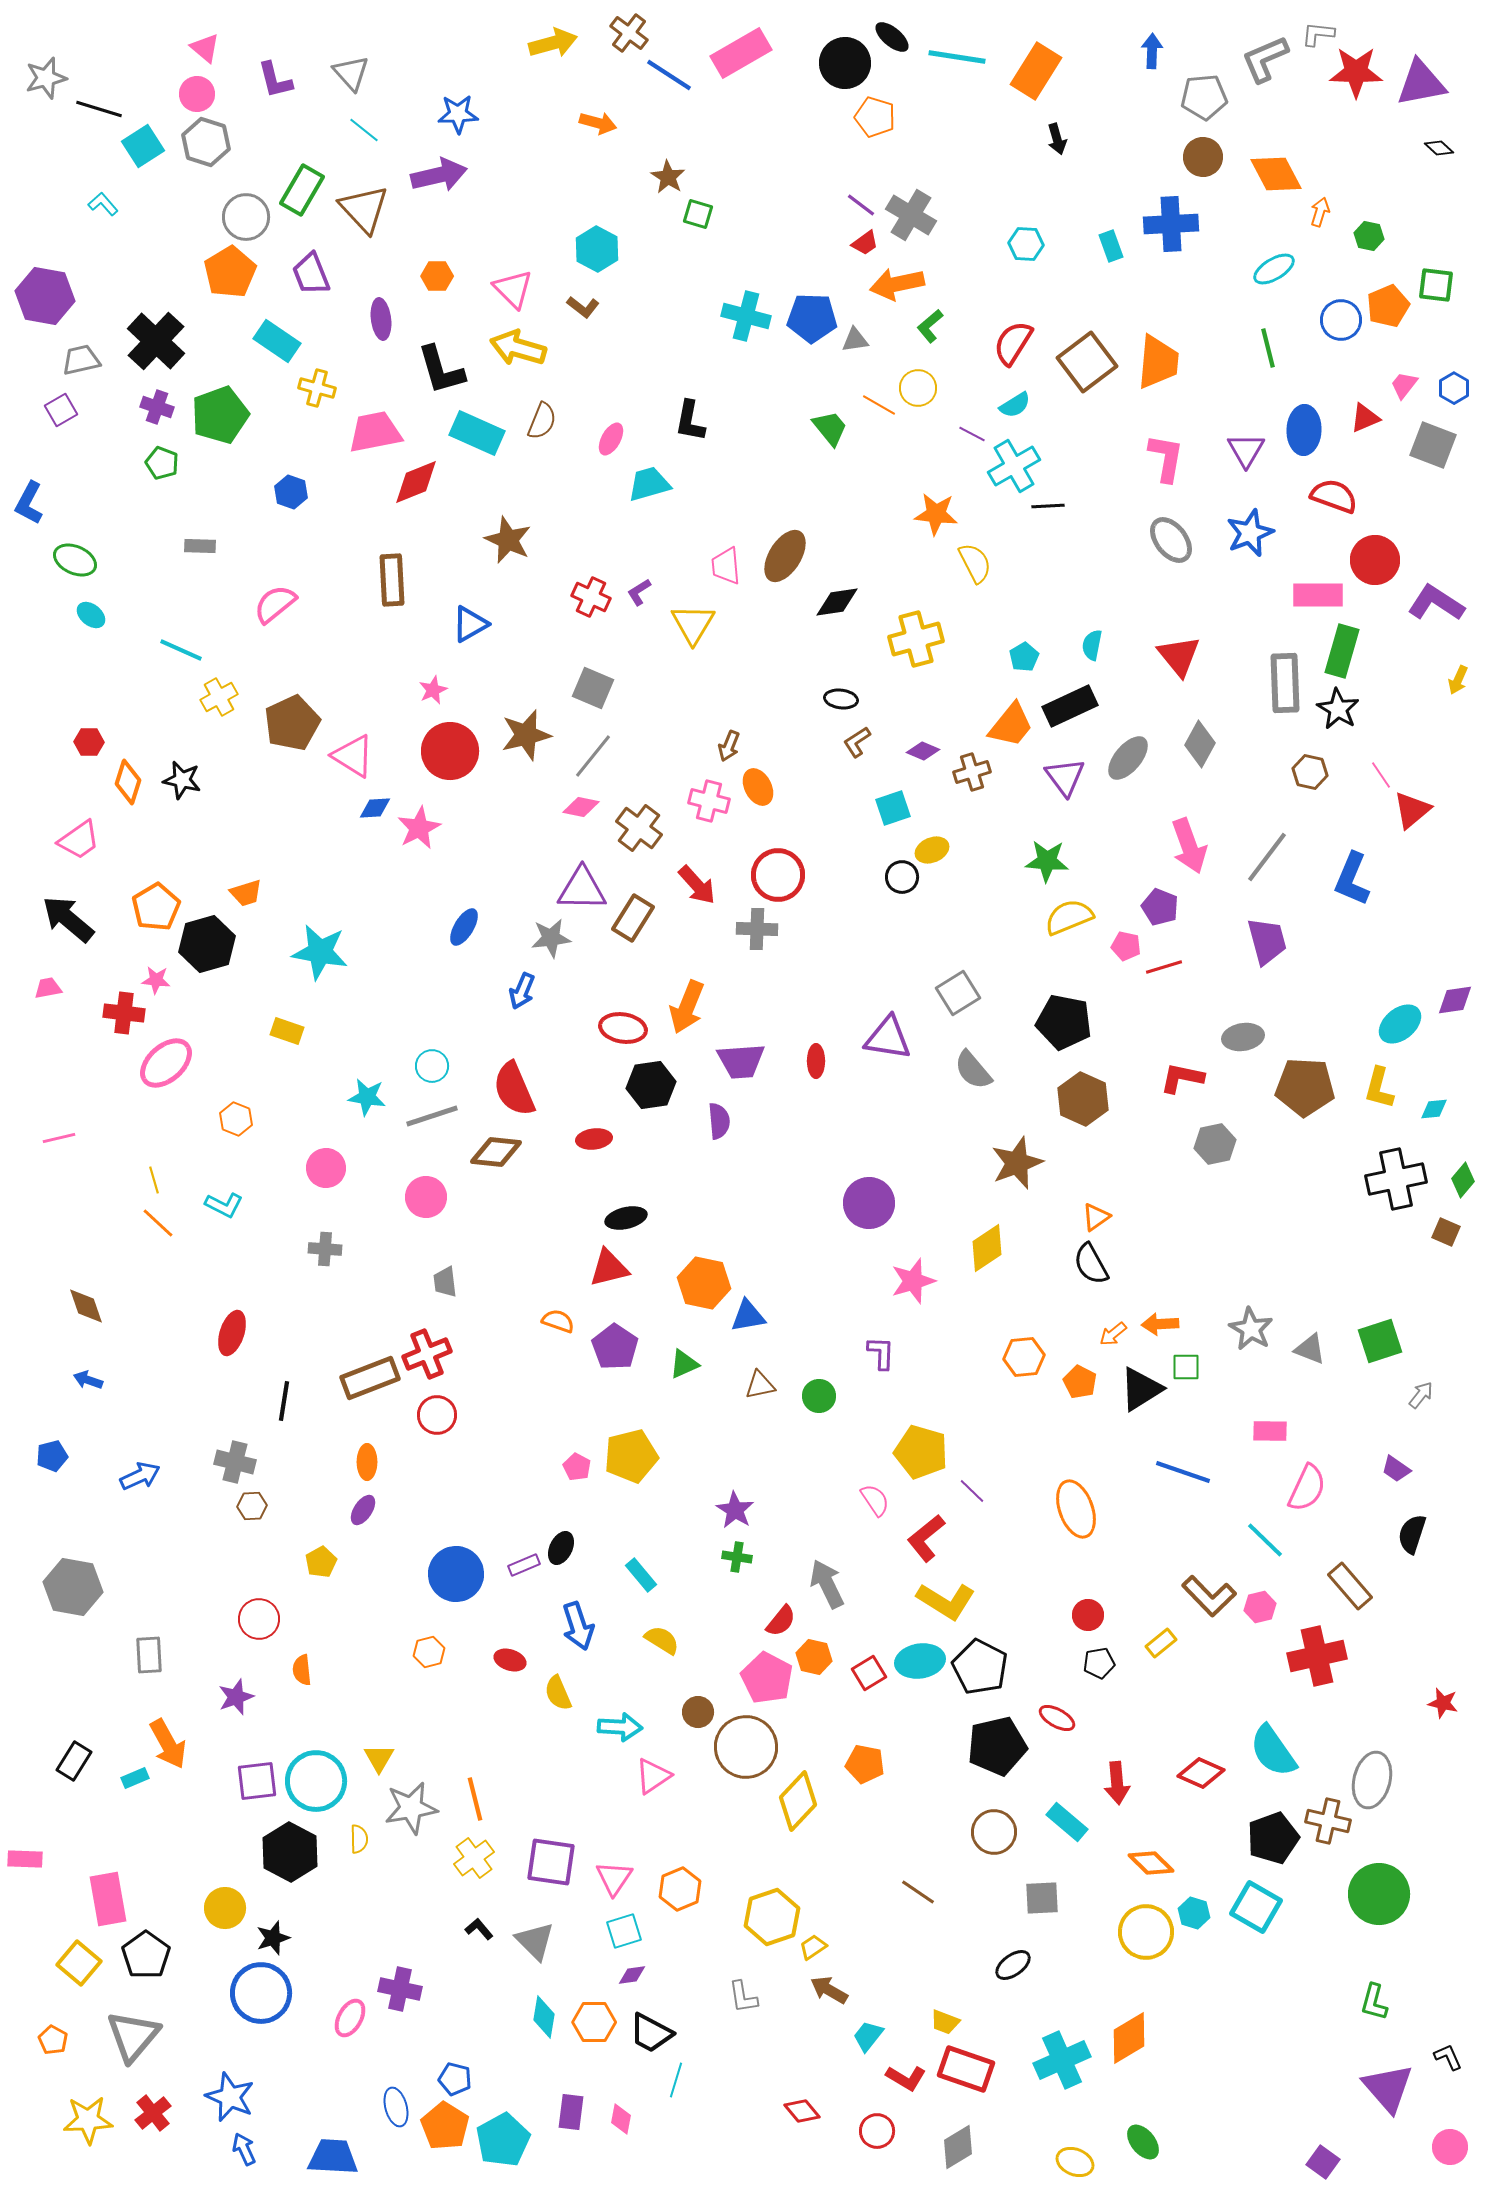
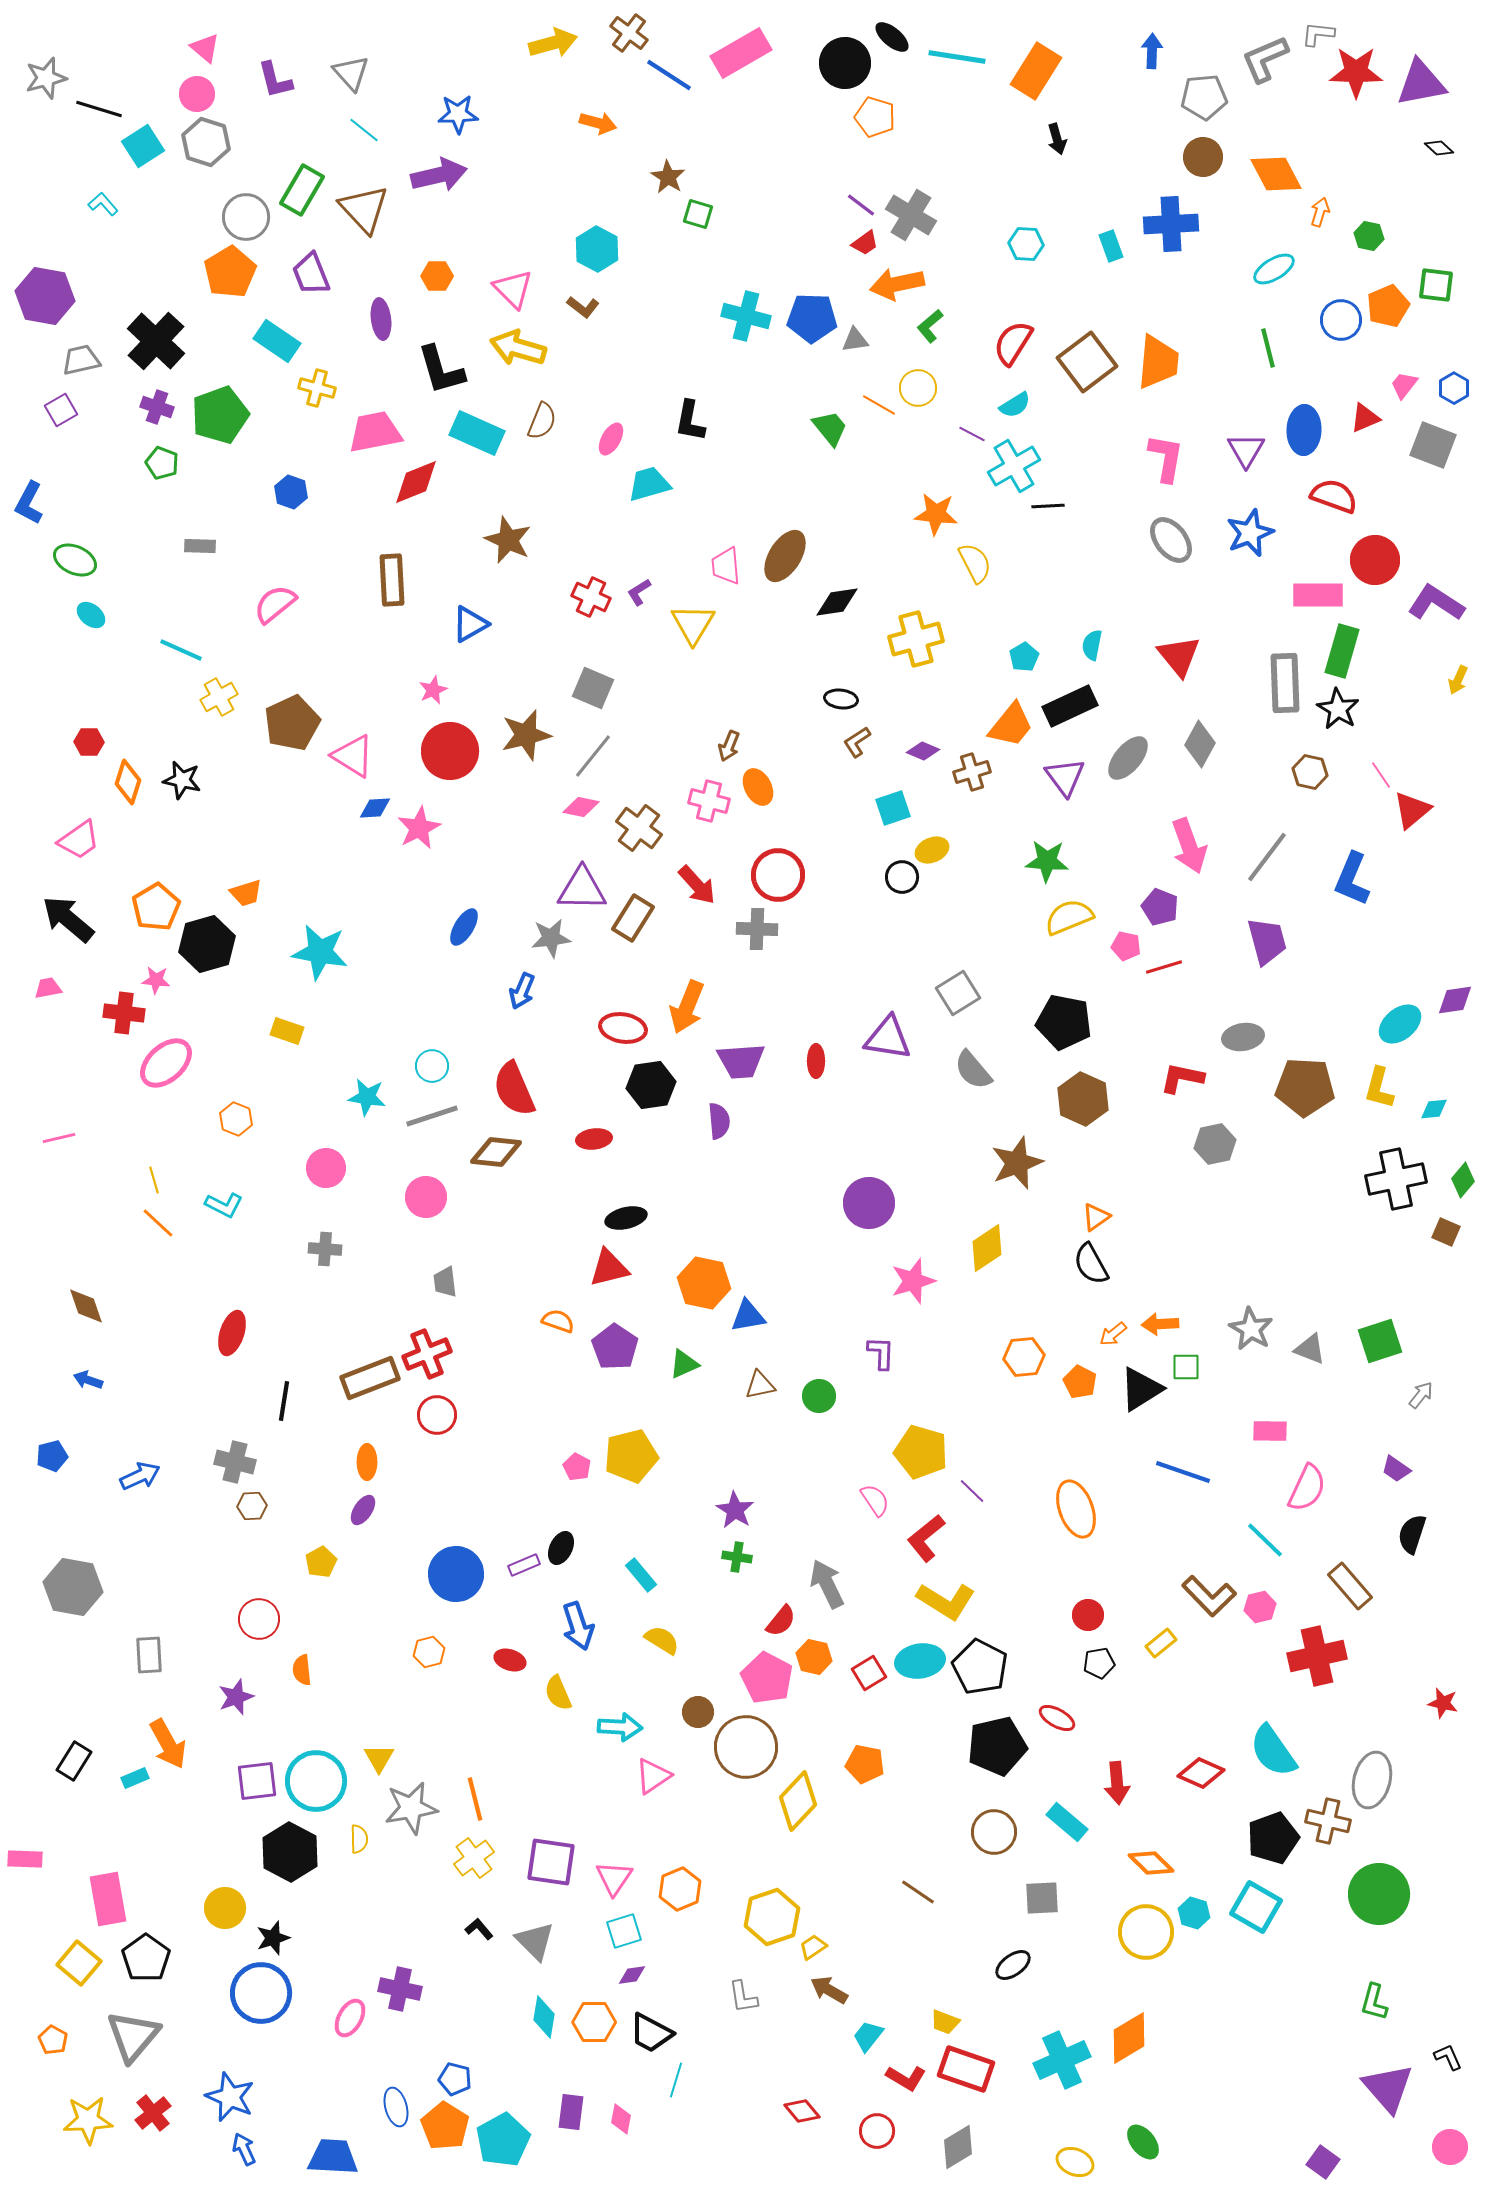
black pentagon at (146, 1955): moved 3 px down
